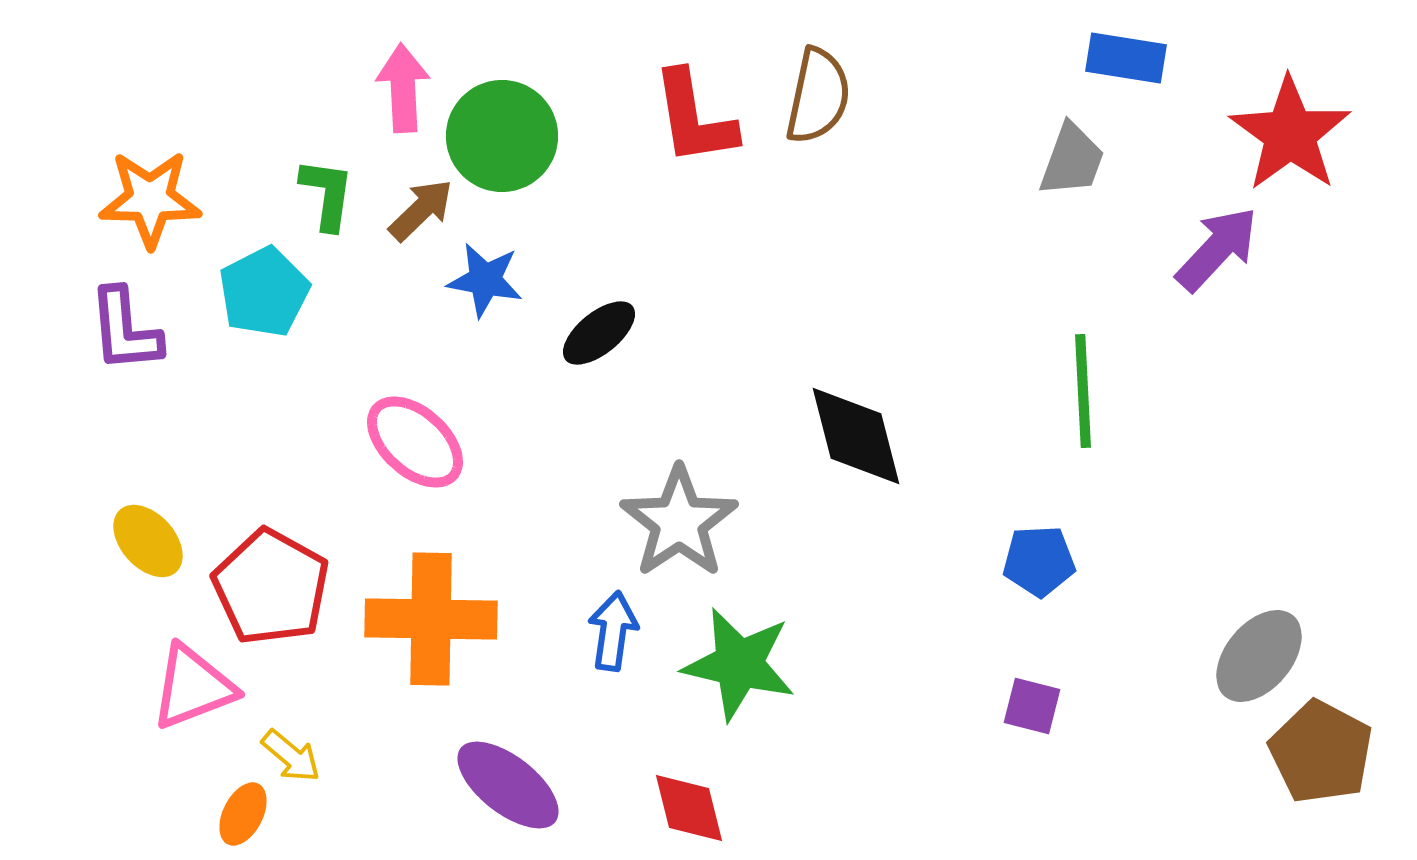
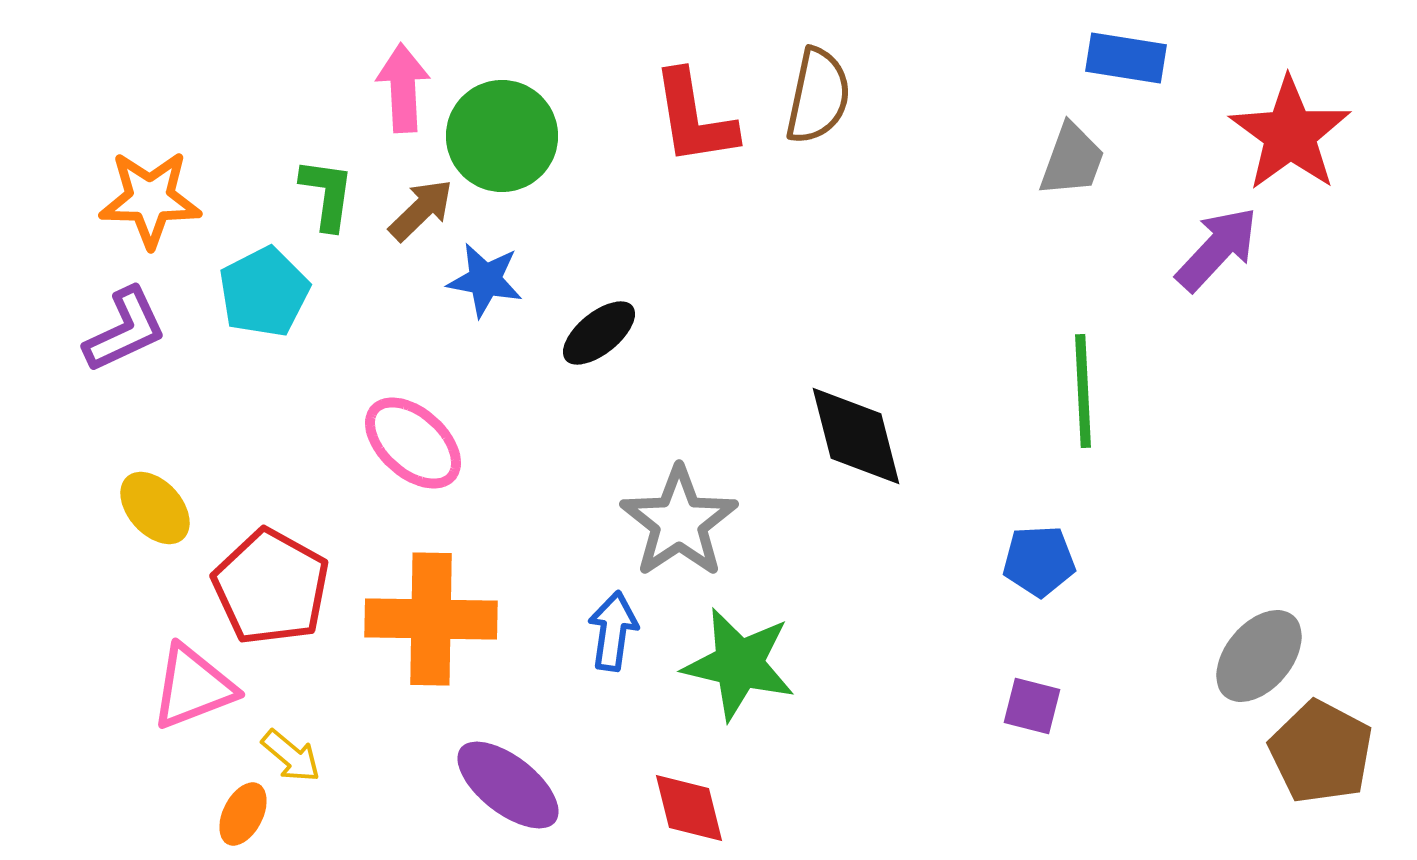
purple L-shape: rotated 110 degrees counterclockwise
pink ellipse: moved 2 px left, 1 px down
yellow ellipse: moved 7 px right, 33 px up
